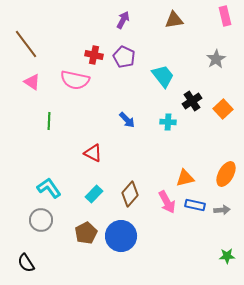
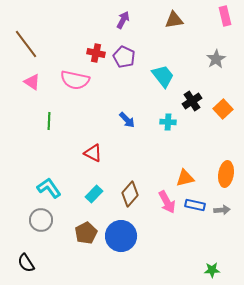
red cross: moved 2 px right, 2 px up
orange ellipse: rotated 20 degrees counterclockwise
green star: moved 15 px left, 14 px down
